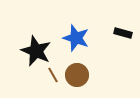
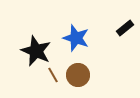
black rectangle: moved 2 px right, 5 px up; rotated 54 degrees counterclockwise
brown circle: moved 1 px right
